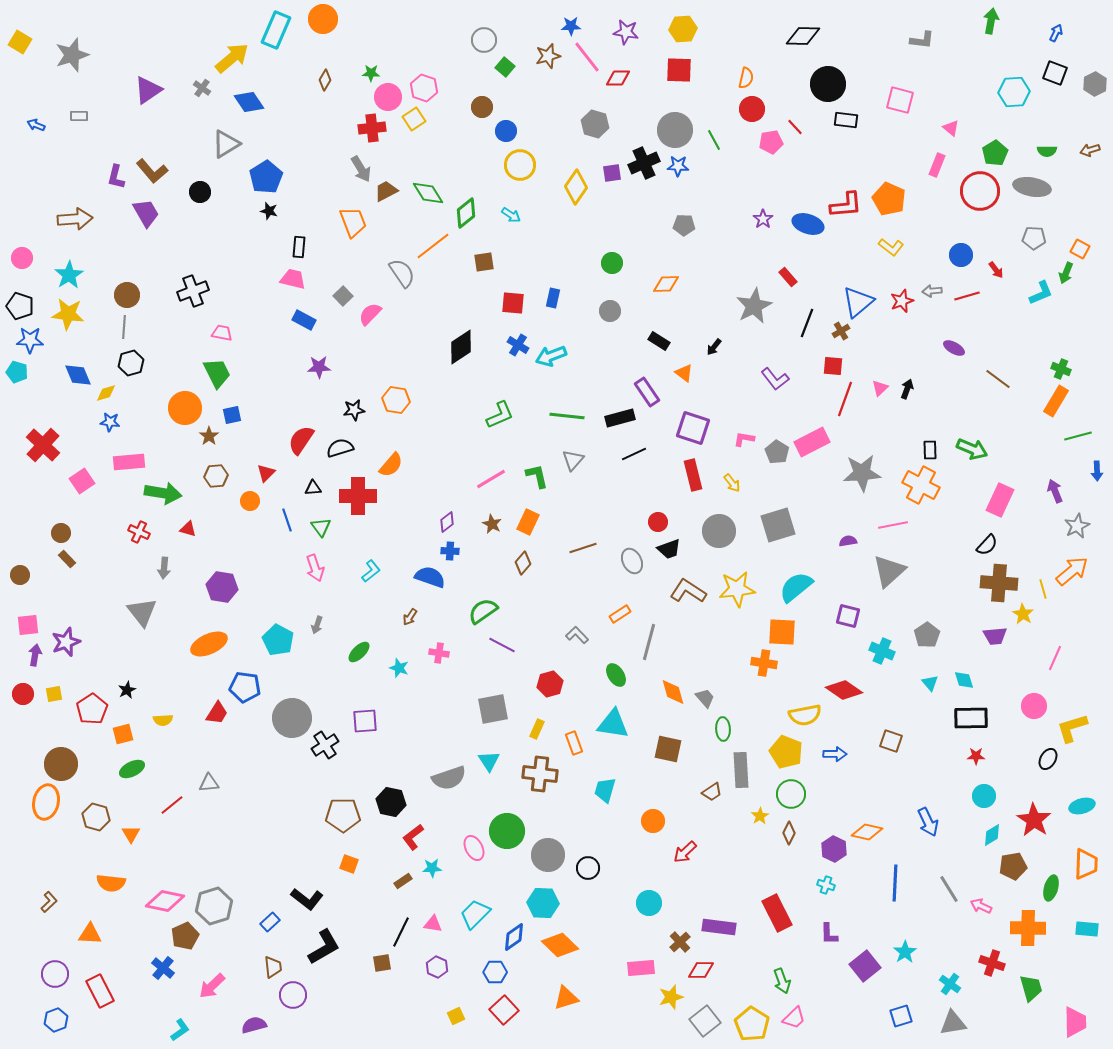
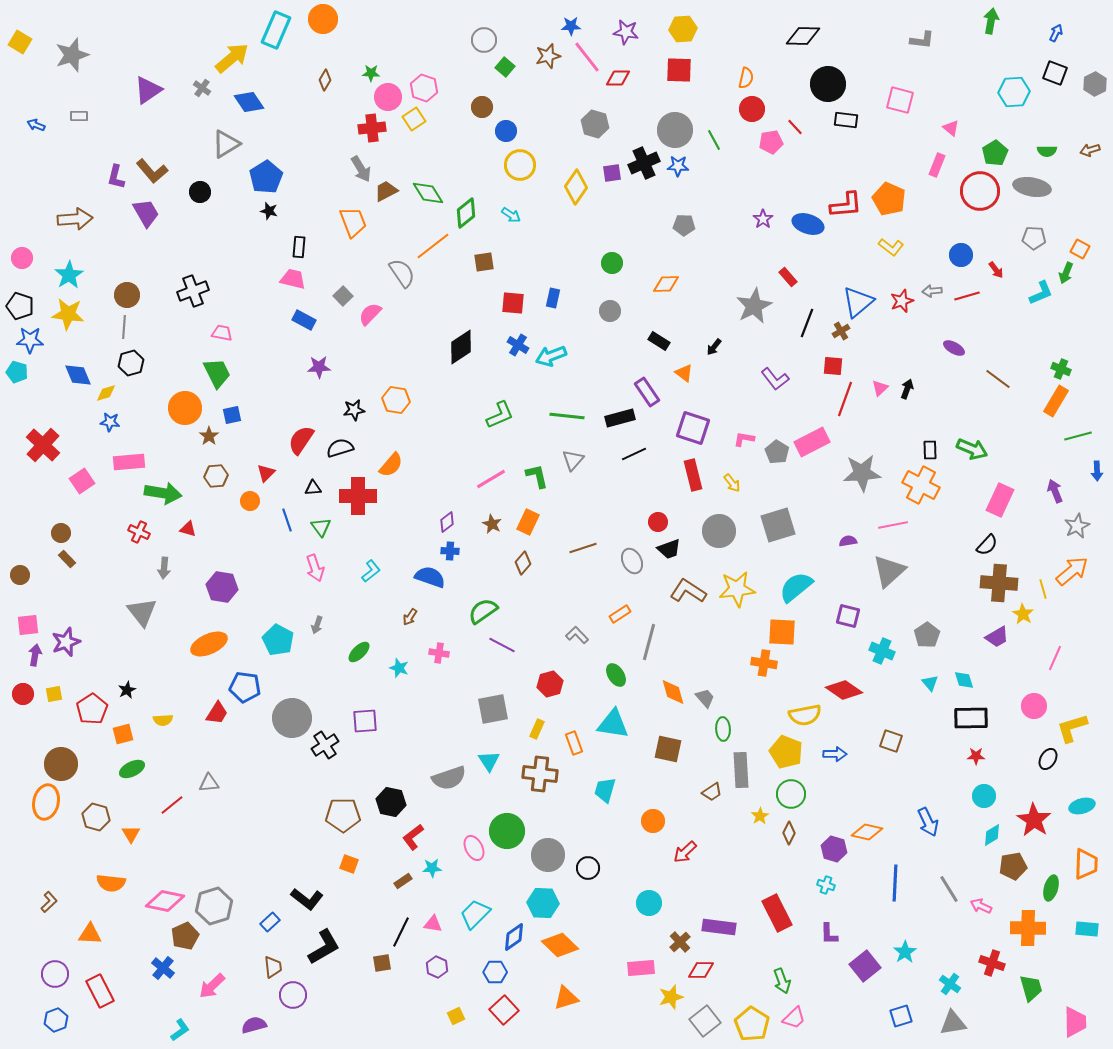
purple trapezoid at (995, 636): moved 2 px right, 1 px down; rotated 25 degrees counterclockwise
purple hexagon at (834, 849): rotated 10 degrees counterclockwise
